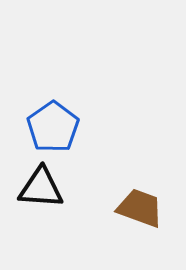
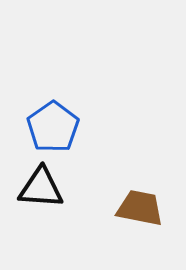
brown trapezoid: rotated 9 degrees counterclockwise
